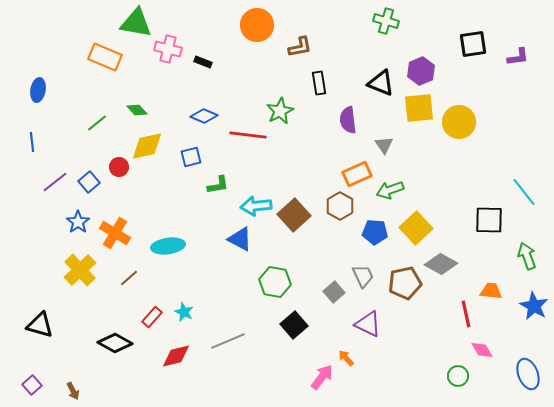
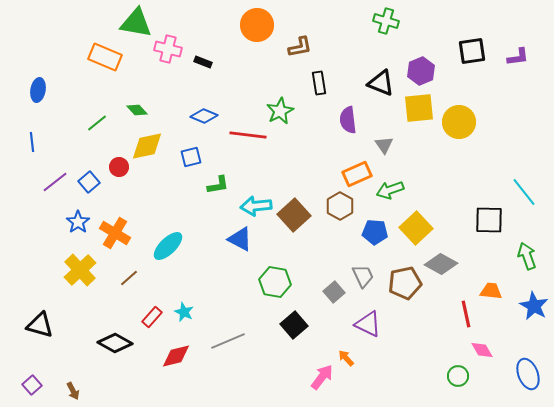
black square at (473, 44): moved 1 px left, 7 px down
cyan ellipse at (168, 246): rotated 36 degrees counterclockwise
